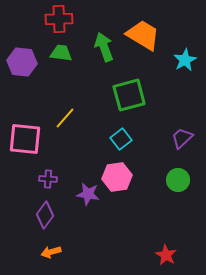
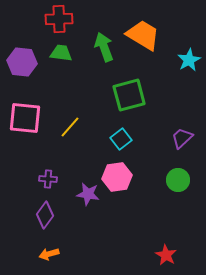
cyan star: moved 4 px right
yellow line: moved 5 px right, 9 px down
pink square: moved 21 px up
orange arrow: moved 2 px left, 2 px down
